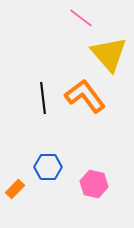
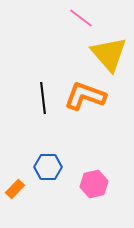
orange L-shape: rotated 33 degrees counterclockwise
pink hexagon: rotated 24 degrees counterclockwise
